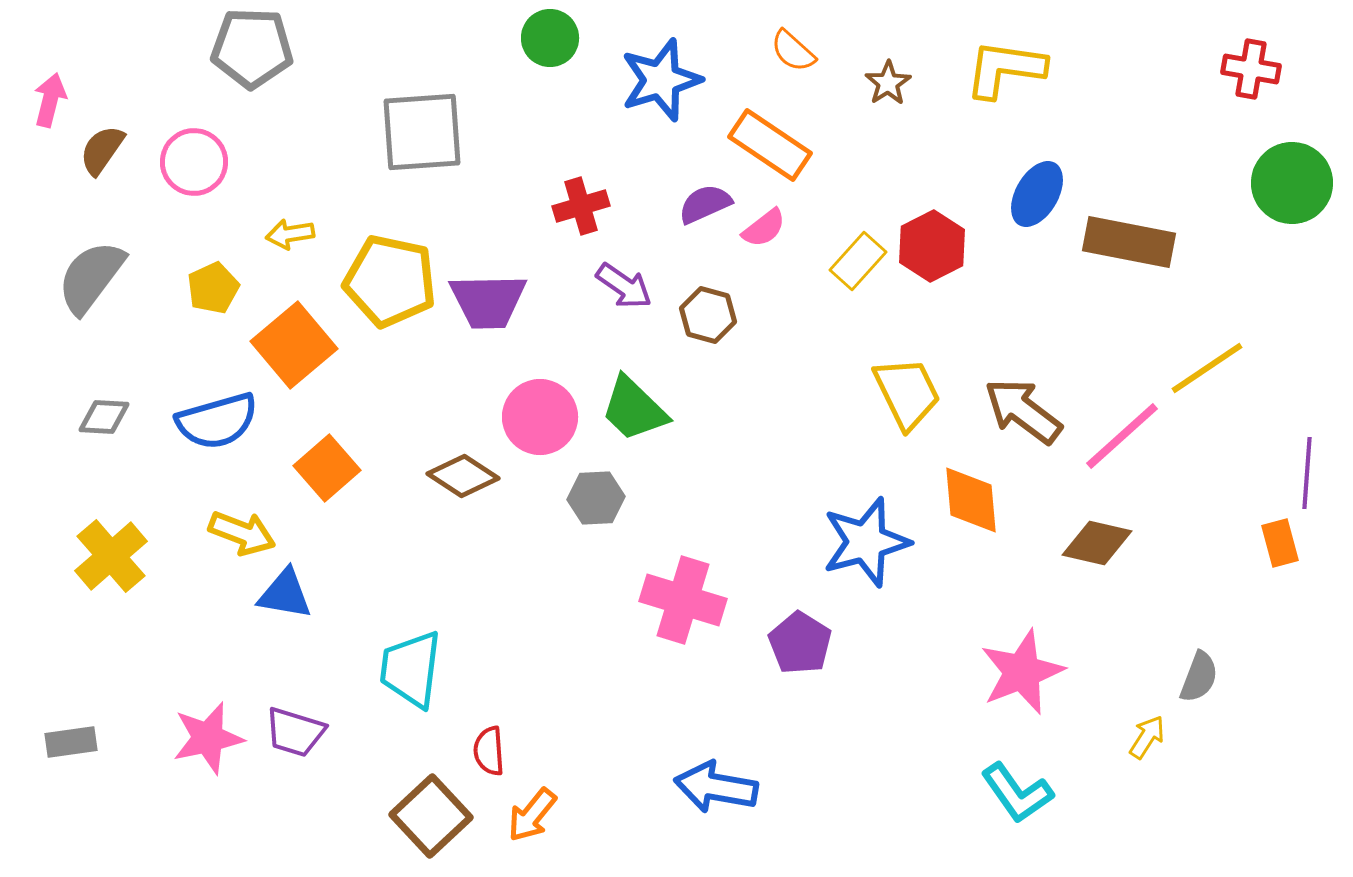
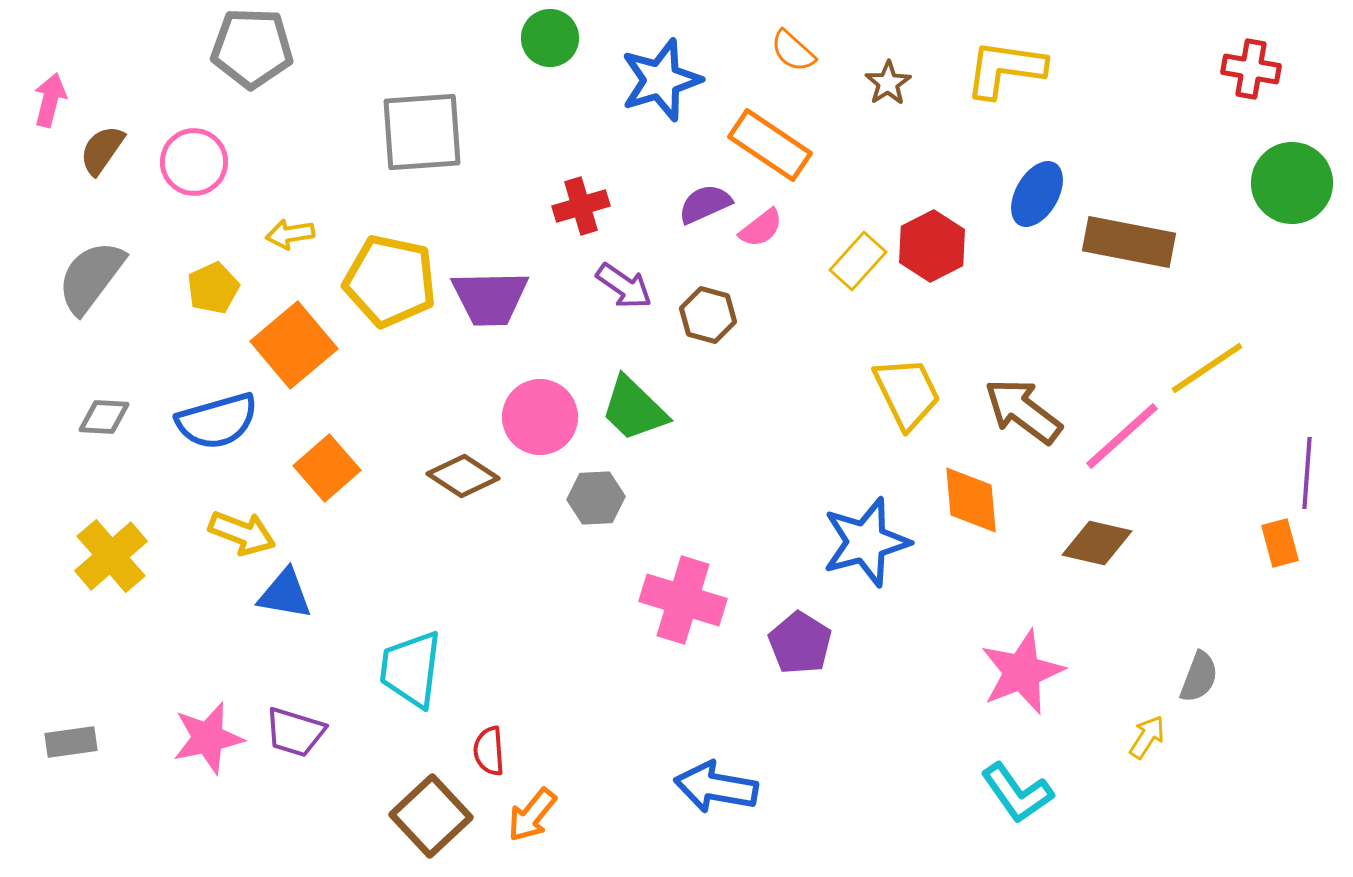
pink semicircle at (764, 228): moved 3 px left
purple trapezoid at (488, 301): moved 2 px right, 3 px up
